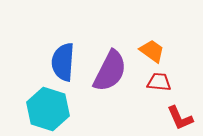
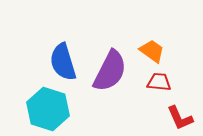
blue semicircle: rotated 21 degrees counterclockwise
